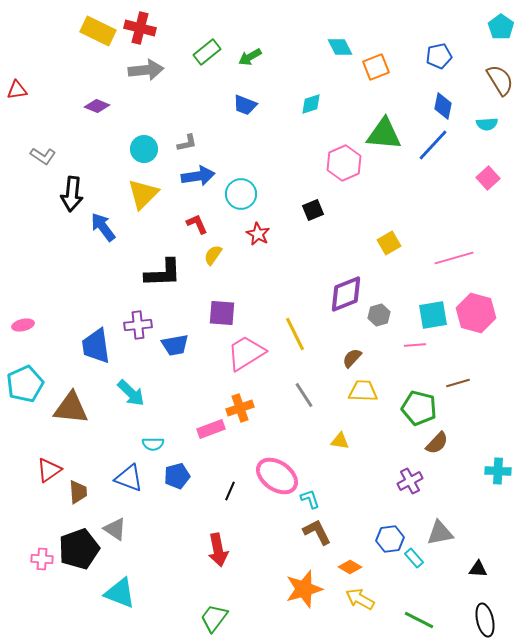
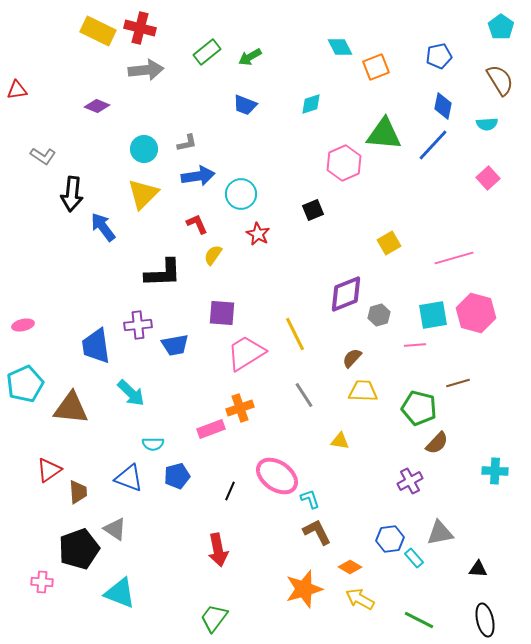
cyan cross at (498, 471): moved 3 px left
pink cross at (42, 559): moved 23 px down
